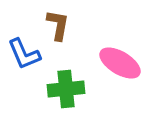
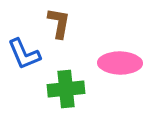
brown L-shape: moved 1 px right, 2 px up
pink ellipse: rotated 30 degrees counterclockwise
